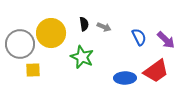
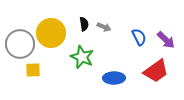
blue ellipse: moved 11 px left
